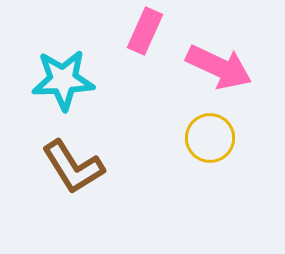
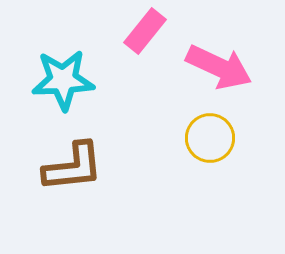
pink rectangle: rotated 15 degrees clockwise
brown L-shape: rotated 64 degrees counterclockwise
